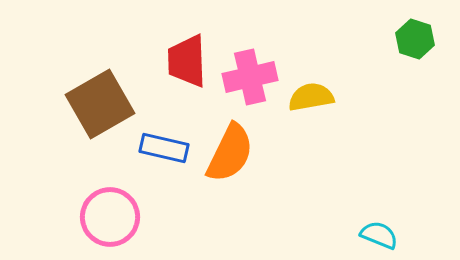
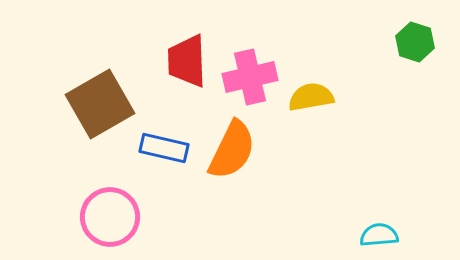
green hexagon: moved 3 px down
orange semicircle: moved 2 px right, 3 px up
cyan semicircle: rotated 27 degrees counterclockwise
